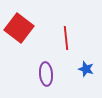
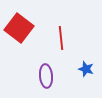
red line: moved 5 px left
purple ellipse: moved 2 px down
